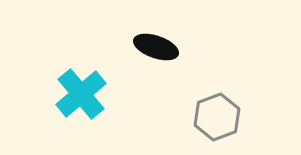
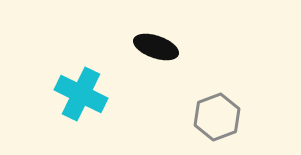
cyan cross: rotated 24 degrees counterclockwise
